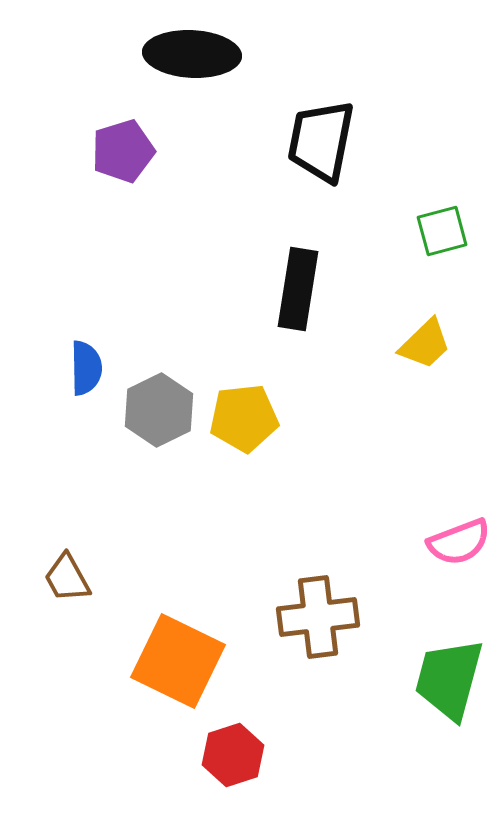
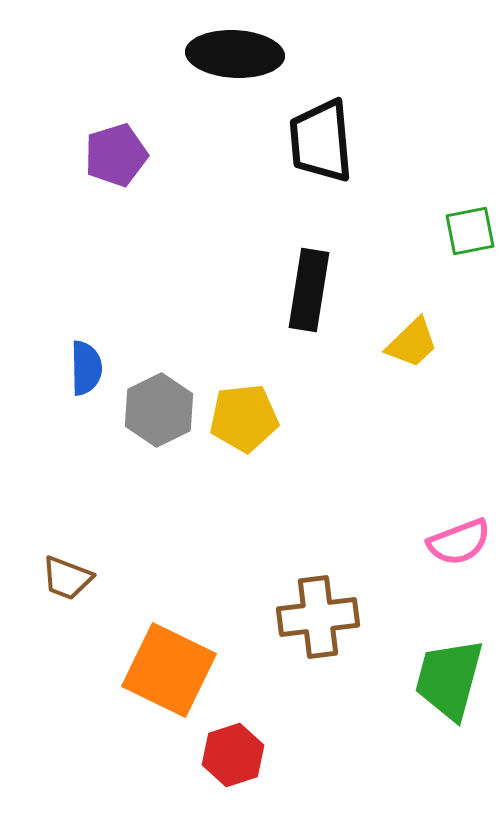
black ellipse: moved 43 px right
black trapezoid: rotated 16 degrees counterclockwise
purple pentagon: moved 7 px left, 4 px down
green square: moved 28 px right; rotated 4 degrees clockwise
black rectangle: moved 11 px right, 1 px down
yellow trapezoid: moved 13 px left, 1 px up
brown trapezoid: rotated 40 degrees counterclockwise
orange square: moved 9 px left, 9 px down
